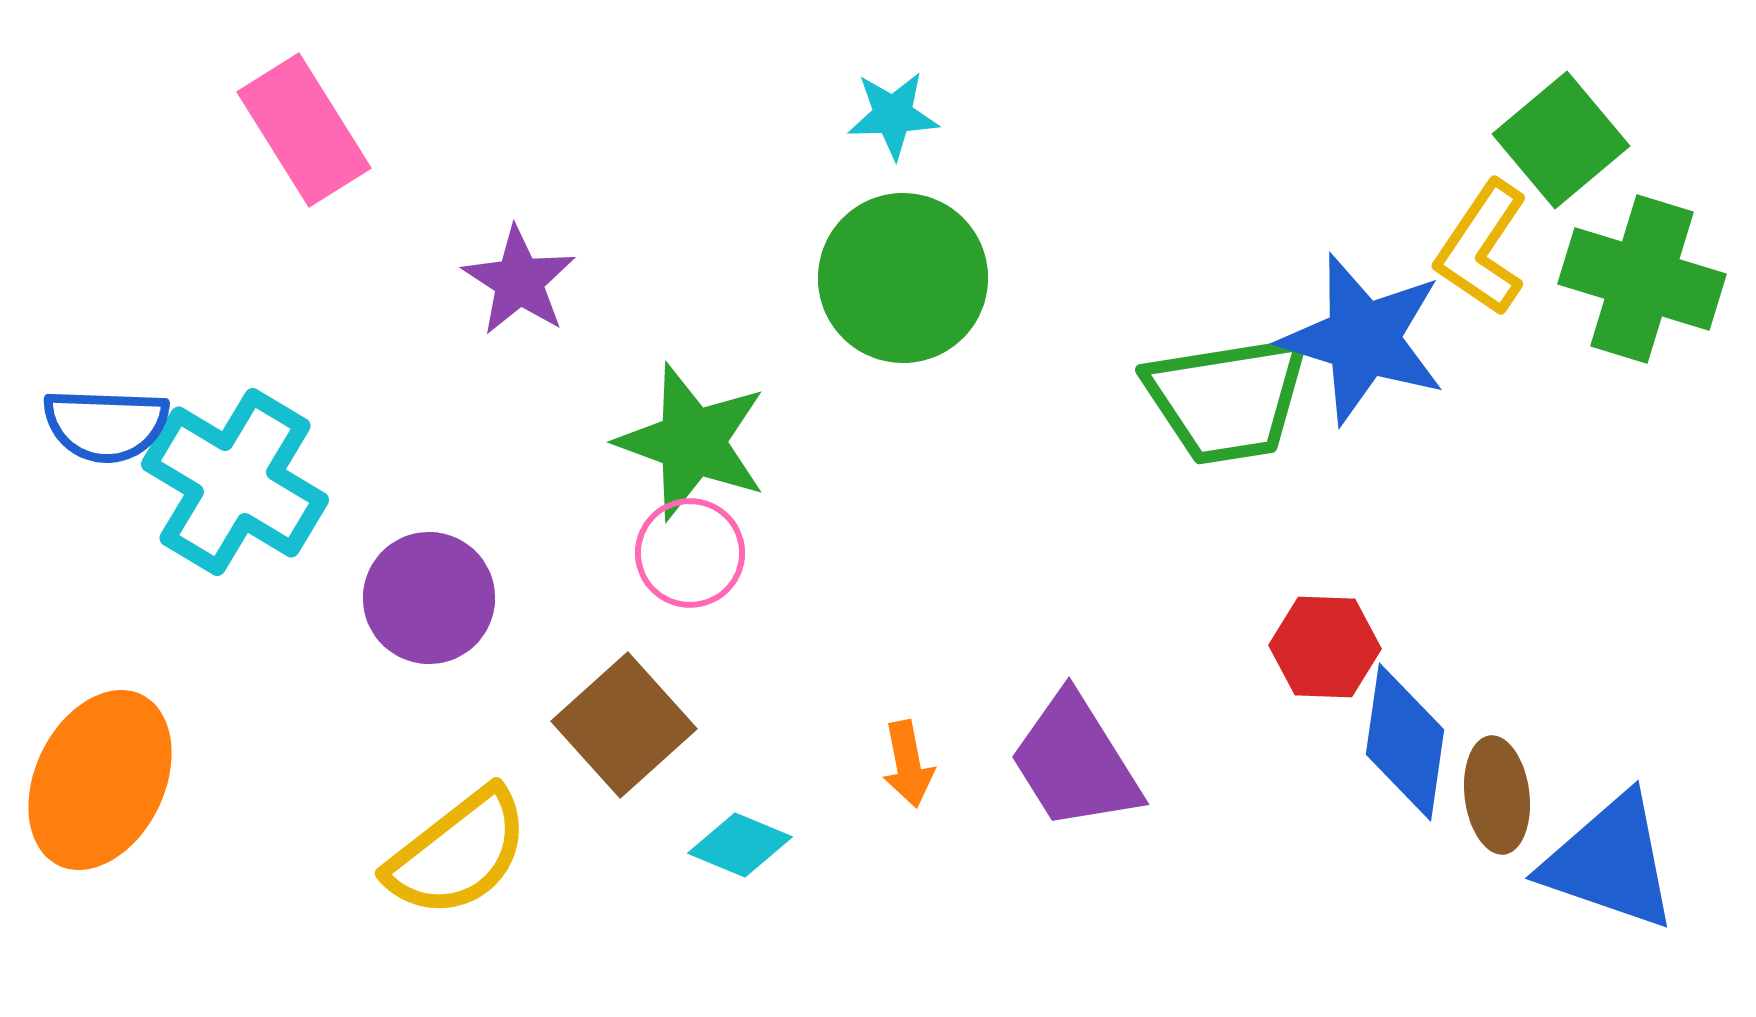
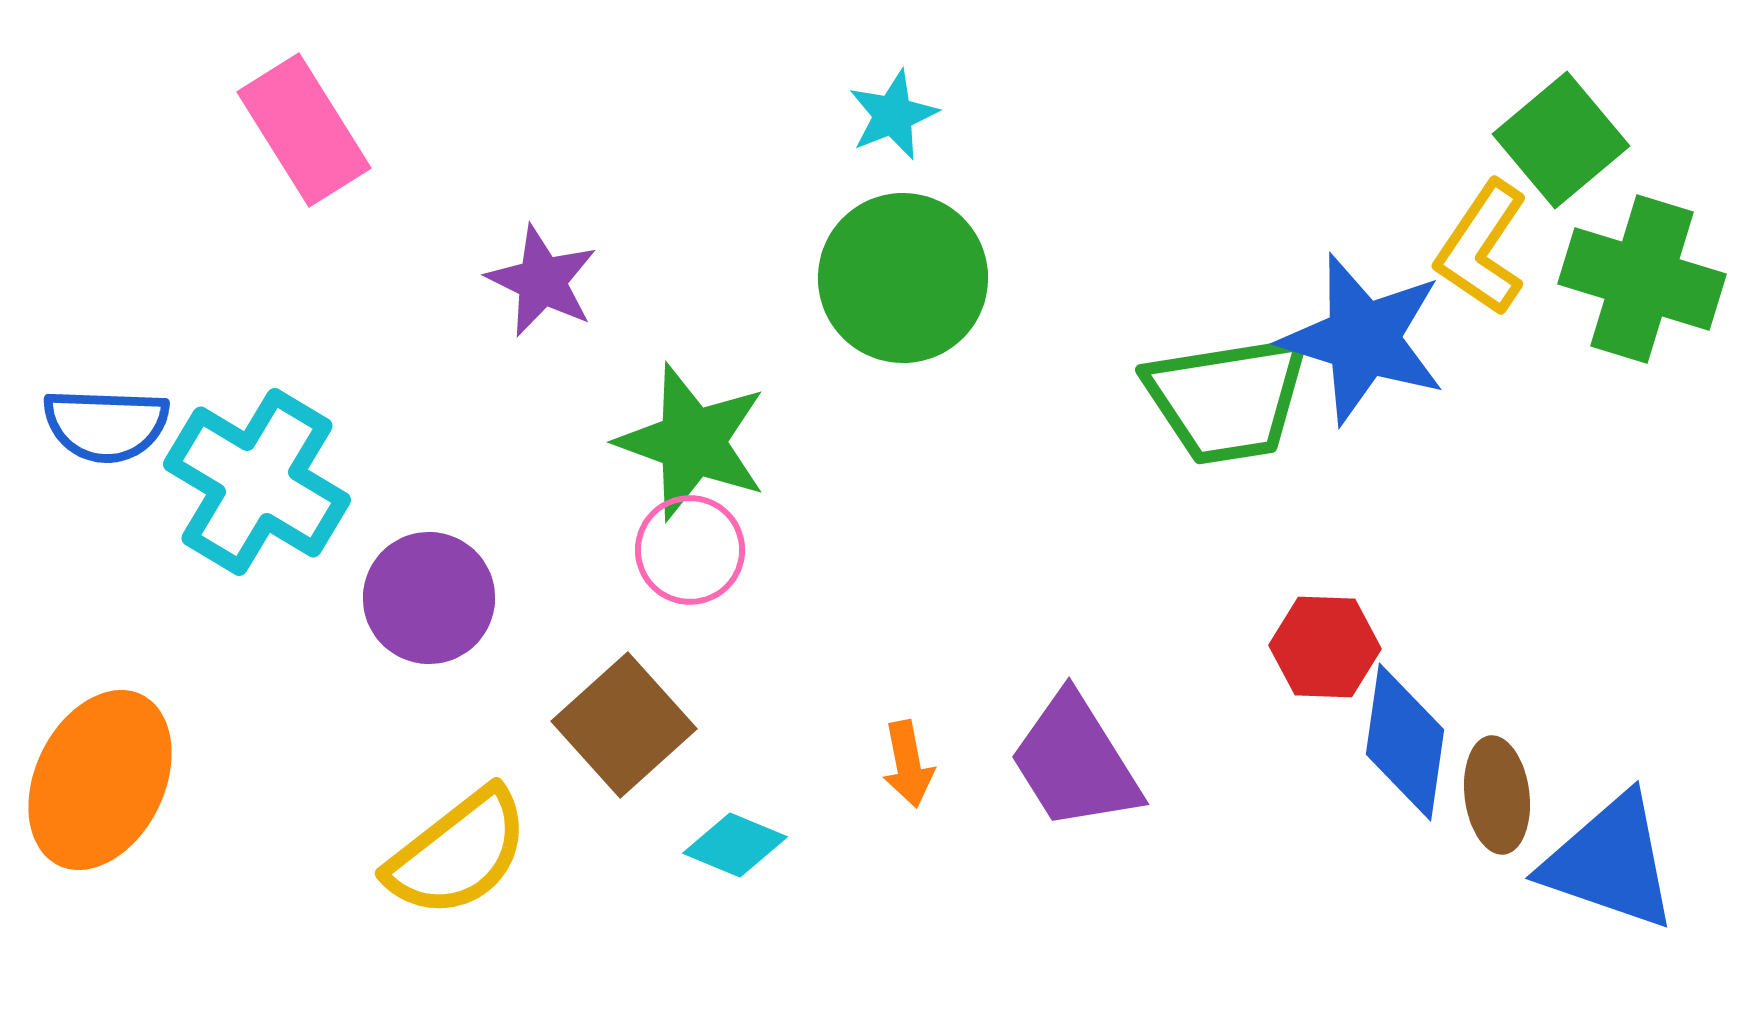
cyan star: rotated 20 degrees counterclockwise
purple star: moved 23 px right; rotated 7 degrees counterclockwise
cyan cross: moved 22 px right
pink circle: moved 3 px up
cyan diamond: moved 5 px left
